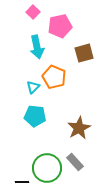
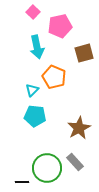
cyan triangle: moved 1 px left, 3 px down
